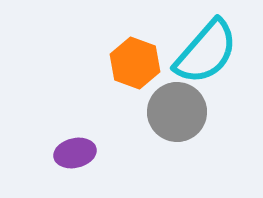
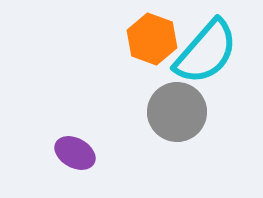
orange hexagon: moved 17 px right, 24 px up
purple ellipse: rotated 42 degrees clockwise
